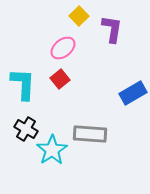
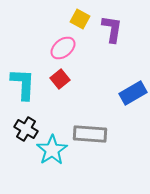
yellow square: moved 1 px right, 3 px down; rotated 18 degrees counterclockwise
